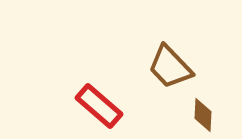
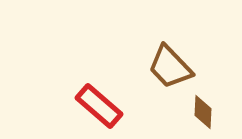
brown diamond: moved 3 px up
